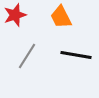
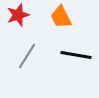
red star: moved 3 px right
